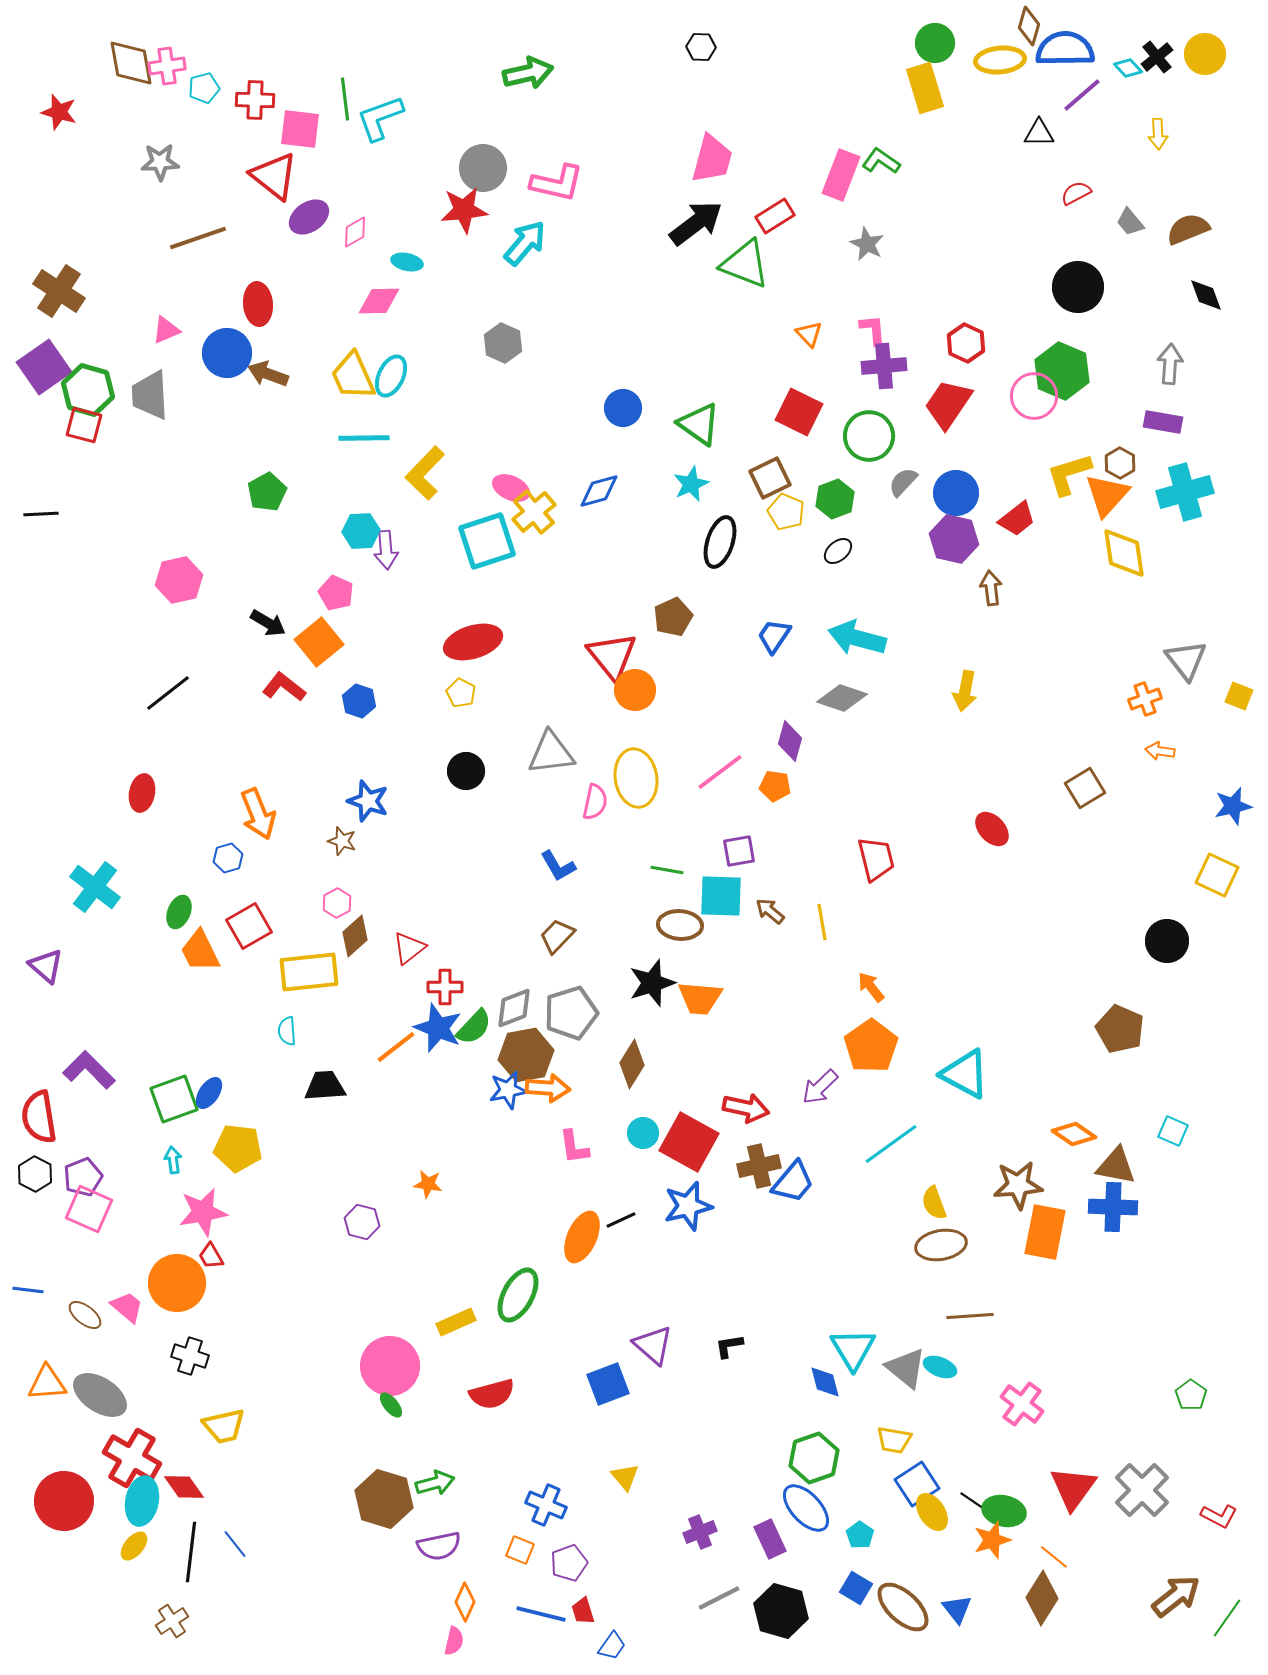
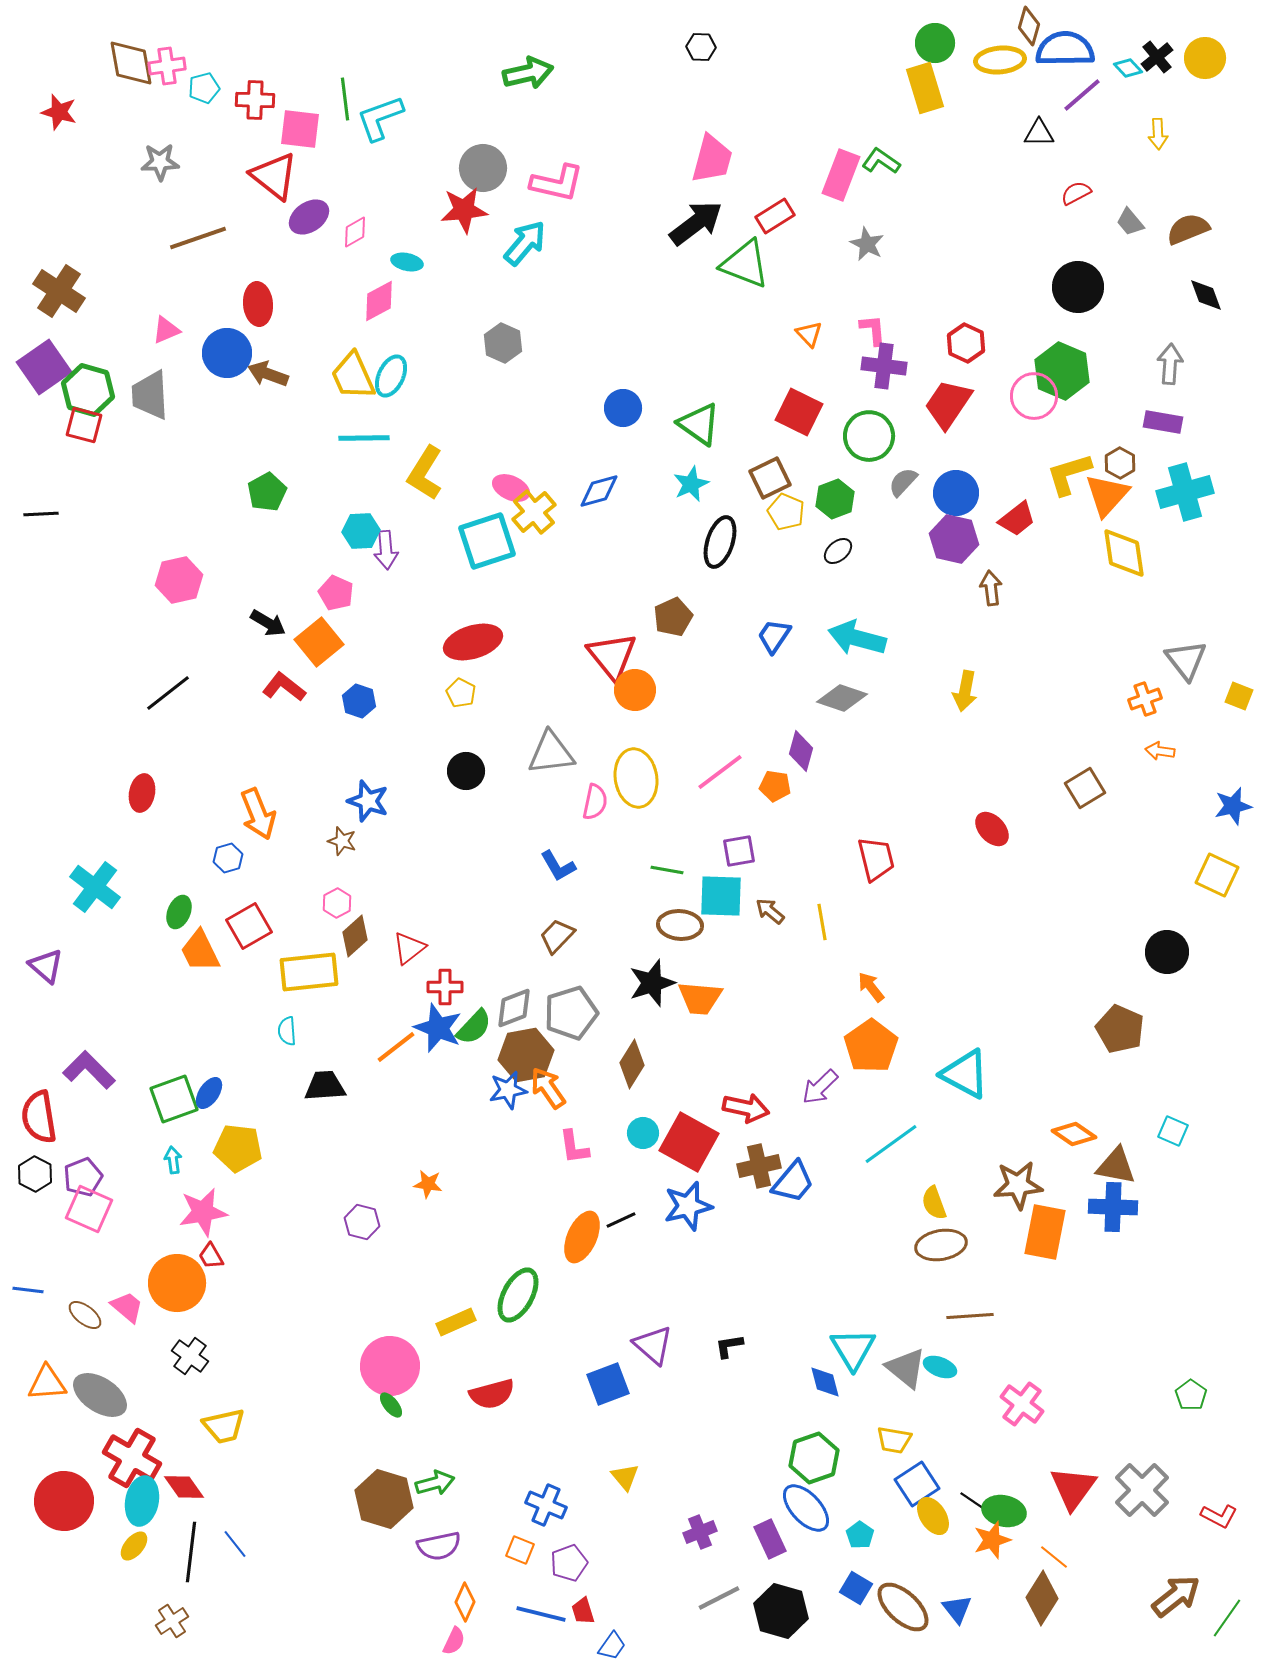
yellow circle at (1205, 54): moved 4 px down
pink diamond at (379, 301): rotated 27 degrees counterclockwise
purple cross at (884, 366): rotated 12 degrees clockwise
yellow L-shape at (425, 473): rotated 12 degrees counterclockwise
purple diamond at (790, 741): moved 11 px right, 10 px down
black circle at (1167, 941): moved 11 px down
orange arrow at (548, 1088): rotated 129 degrees counterclockwise
black cross at (190, 1356): rotated 18 degrees clockwise
yellow ellipse at (932, 1512): moved 1 px right, 4 px down
pink semicircle at (454, 1641): rotated 12 degrees clockwise
